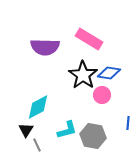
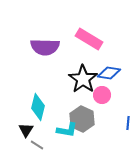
black star: moved 4 px down
cyan diamond: rotated 48 degrees counterclockwise
cyan L-shape: rotated 25 degrees clockwise
gray hexagon: moved 11 px left, 17 px up; rotated 15 degrees clockwise
gray line: rotated 32 degrees counterclockwise
